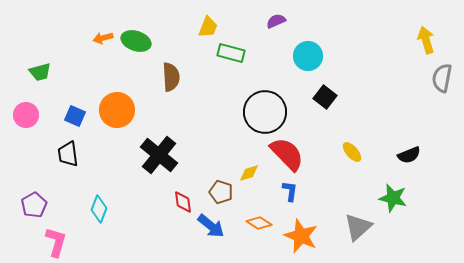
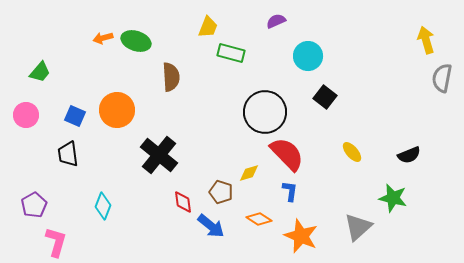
green trapezoid: rotated 35 degrees counterclockwise
cyan diamond: moved 4 px right, 3 px up
orange diamond: moved 4 px up
